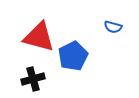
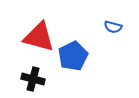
black cross: rotated 30 degrees clockwise
